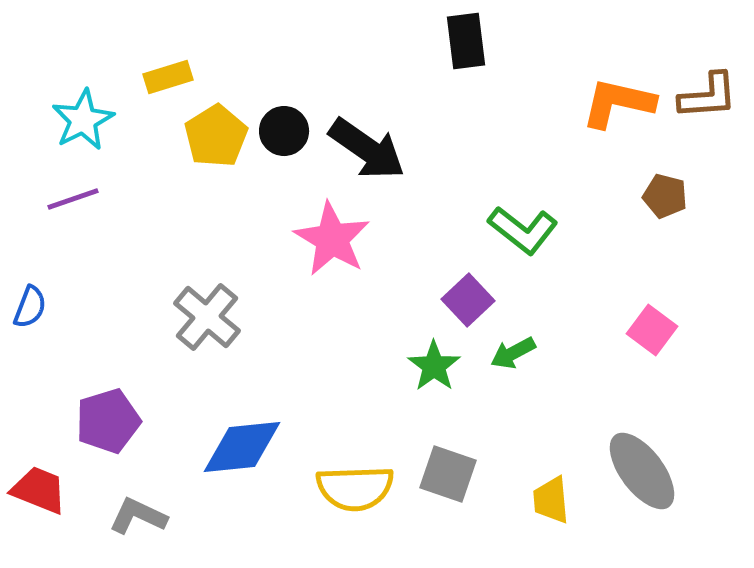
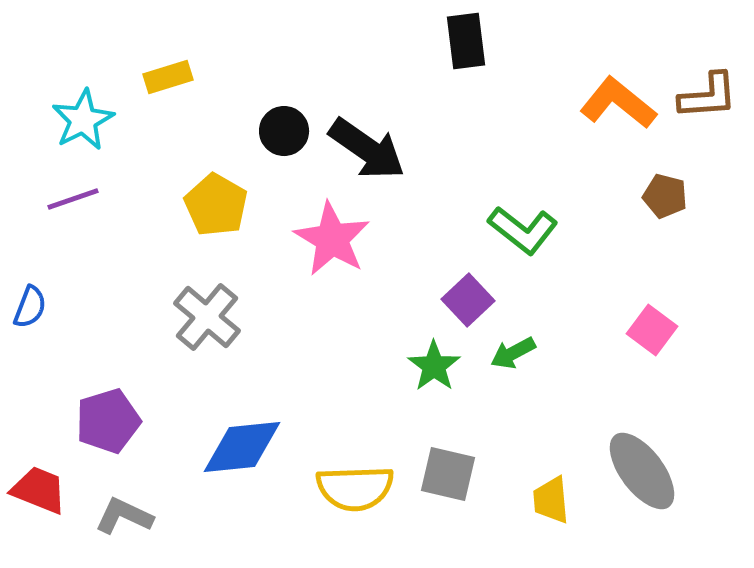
orange L-shape: rotated 26 degrees clockwise
yellow pentagon: moved 69 px down; rotated 10 degrees counterclockwise
gray square: rotated 6 degrees counterclockwise
gray L-shape: moved 14 px left
